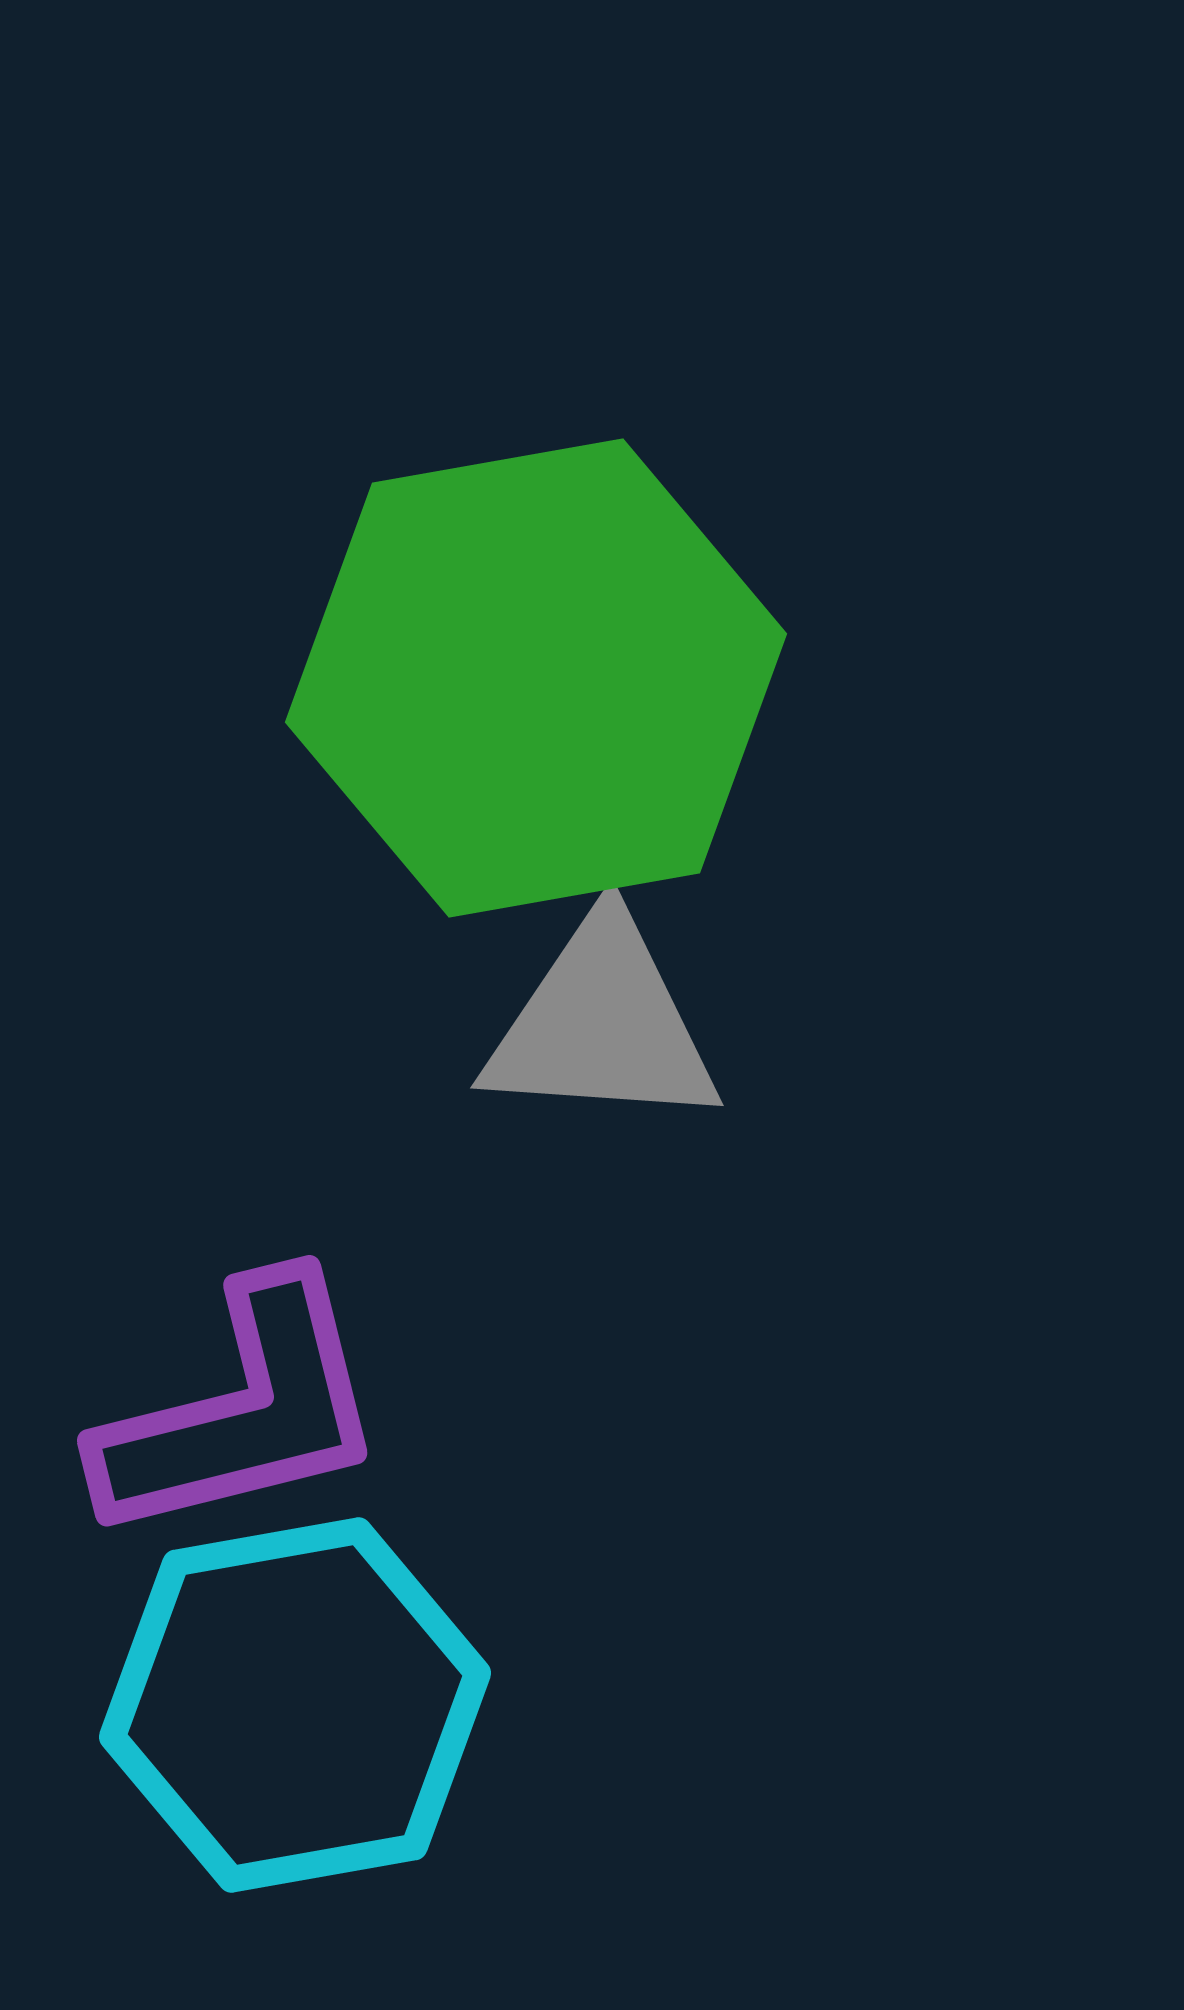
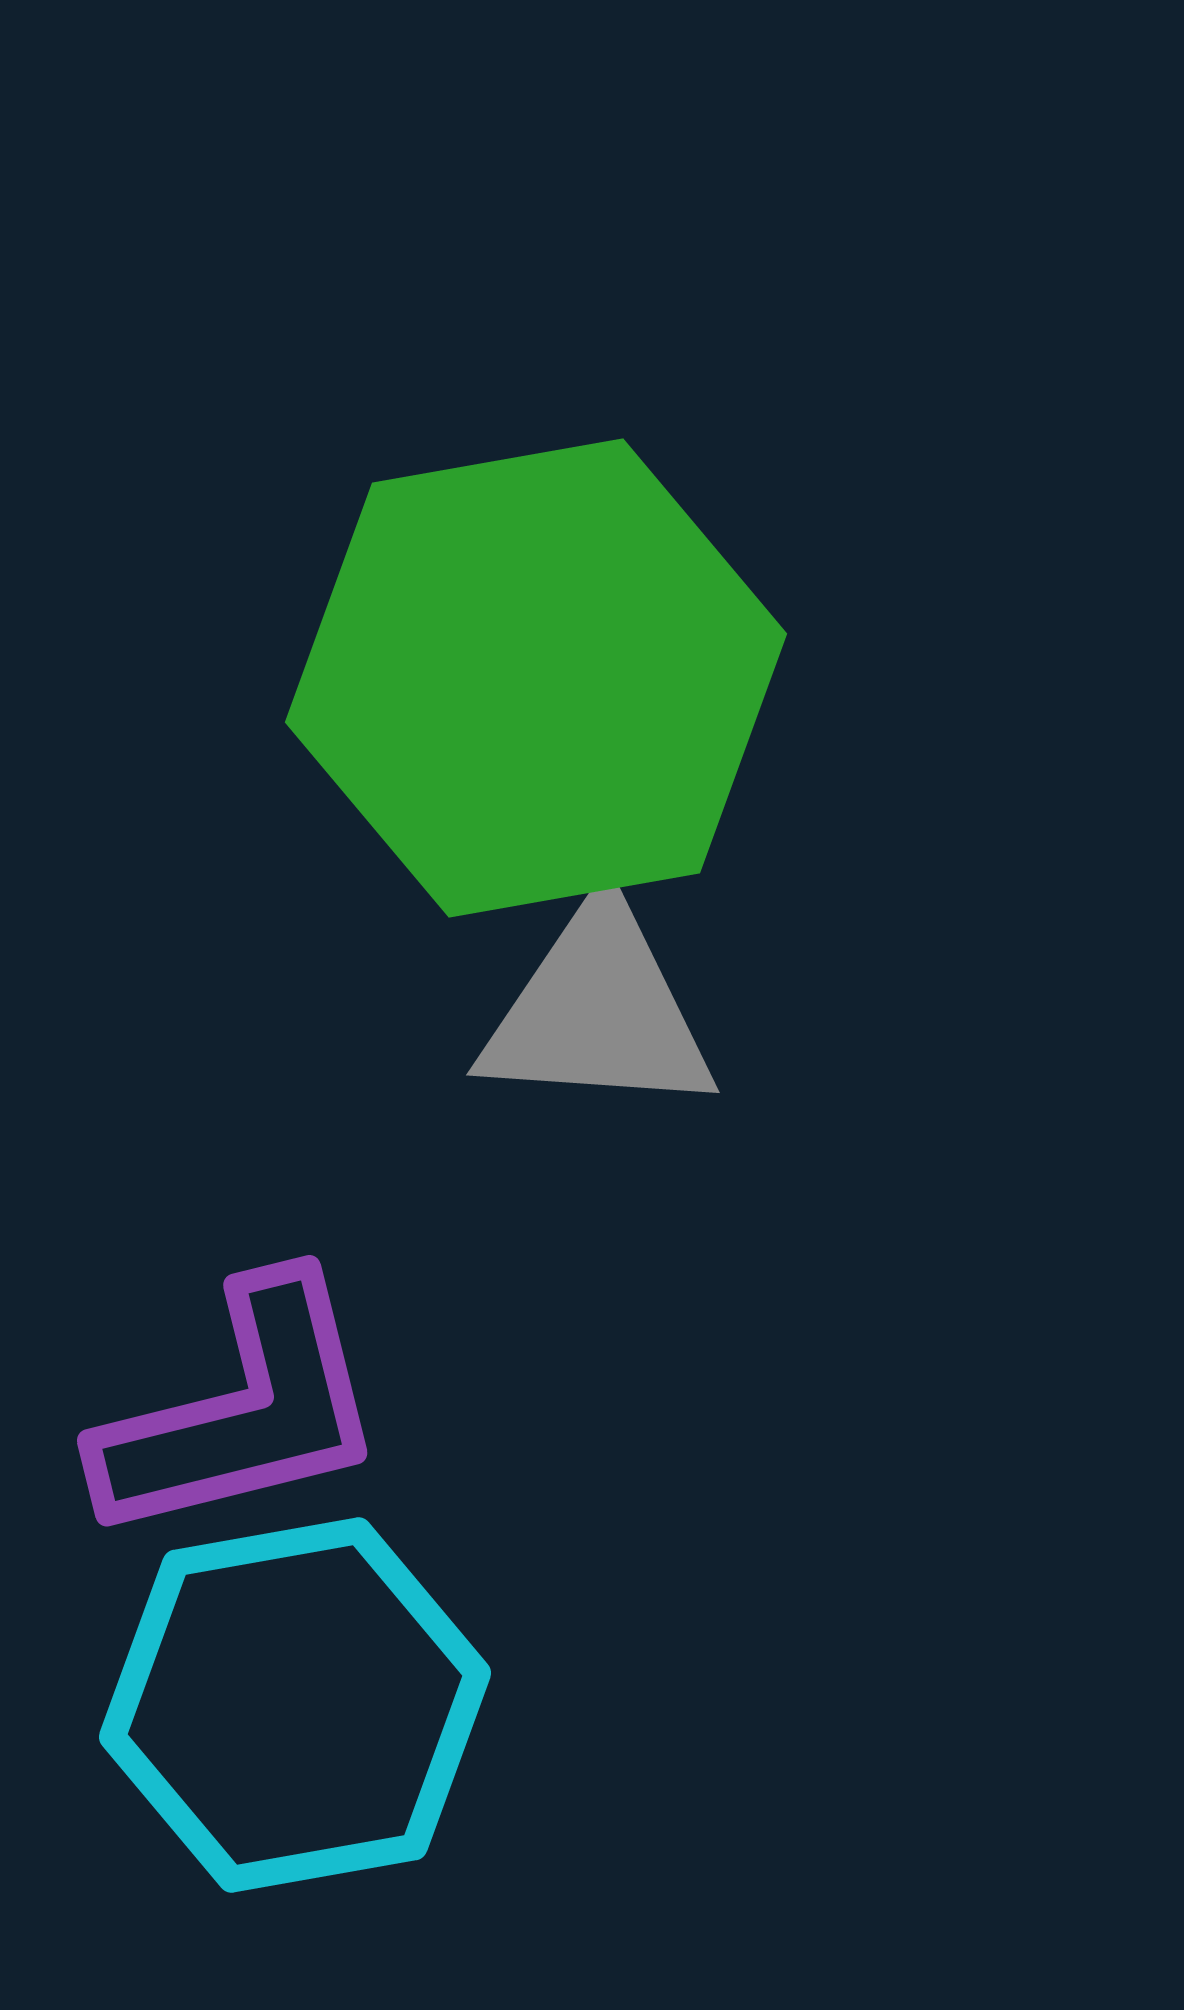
gray triangle: moved 4 px left, 13 px up
